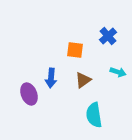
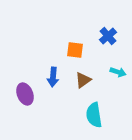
blue arrow: moved 2 px right, 1 px up
purple ellipse: moved 4 px left
